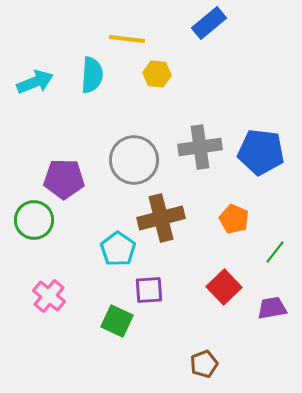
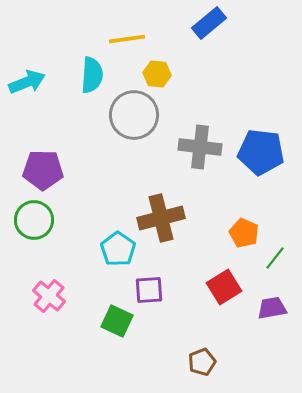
yellow line: rotated 15 degrees counterclockwise
cyan arrow: moved 8 px left
gray cross: rotated 15 degrees clockwise
gray circle: moved 45 px up
purple pentagon: moved 21 px left, 9 px up
orange pentagon: moved 10 px right, 14 px down
green line: moved 6 px down
red square: rotated 12 degrees clockwise
brown pentagon: moved 2 px left, 2 px up
